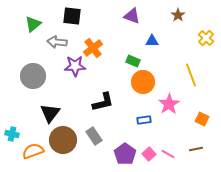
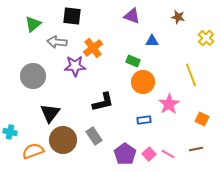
brown star: moved 2 px down; rotated 24 degrees counterclockwise
cyan cross: moved 2 px left, 2 px up
